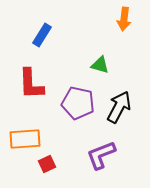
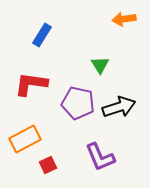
orange arrow: rotated 75 degrees clockwise
green triangle: rotated 42 degrees clockwise
red L-shape: rotated 100 degrees clockwise
black arrow: rotated 44 degrees clockwise
orange rectangle: rotated 24 degrees counterclockwise
purple L-shape: moved 1 px left, 2 px down; rotated 92 degrees counterclockwise
red square: moved 1 px right, 1 px down
